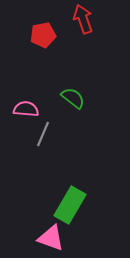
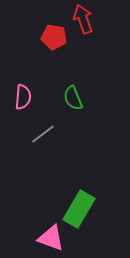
red pentagon: moved 11 px right, 2 px down; rotated 20 degrees clockwise
green semicircle: rotated 150 degrees counterclockwise
pink semicircle: moved 3 px left, 12 px up; rotated 90 degrees clockwise
gray line: rotated 30 degrees clockwise
green rectangle: moved 9 px right, 4 px down
